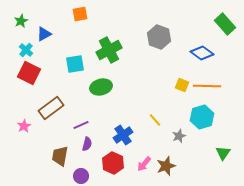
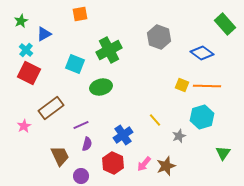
cyan square: rotated 30 degrees clockwise
brown trapezoid: rotated 145 degrees clockwise
